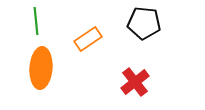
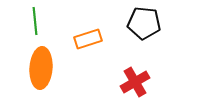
green line: moved 1 px left
orange rectangle: rotated 16 degrees clockwise
red cross: rotated 8 degrees clockwise
